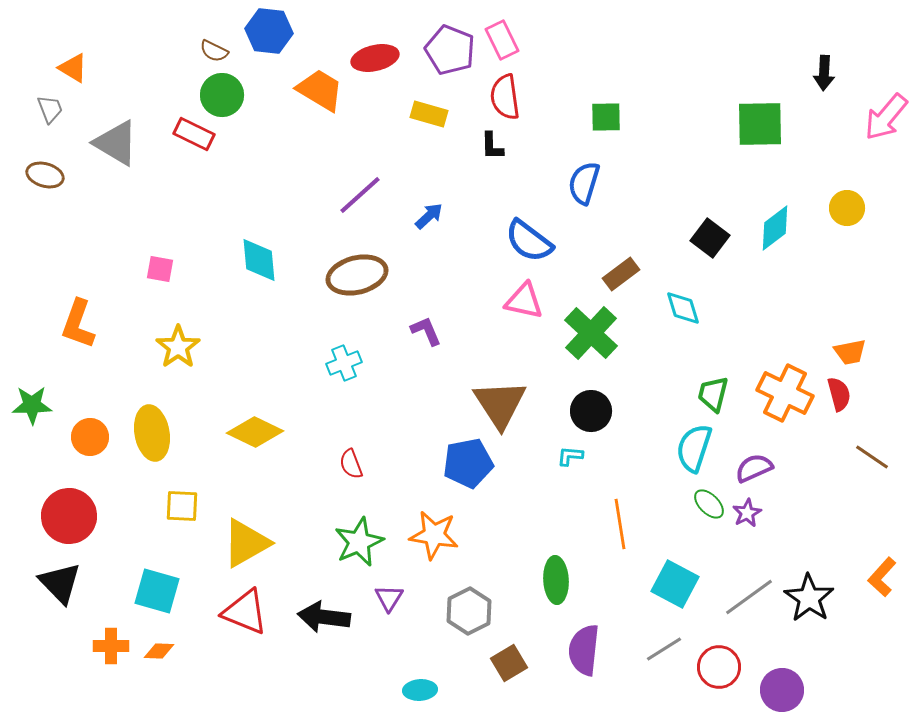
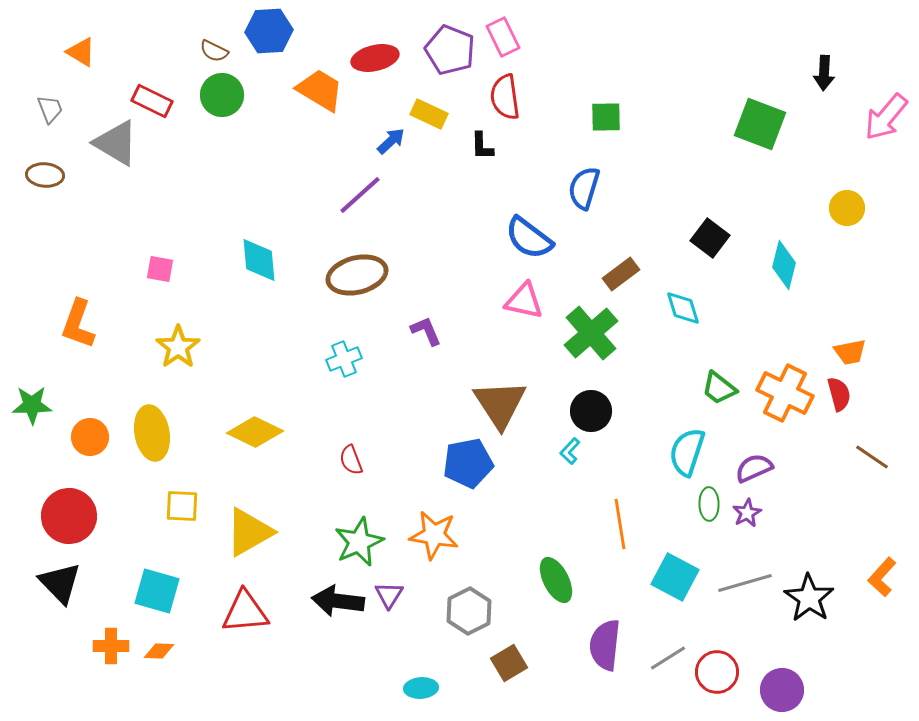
blue hexagon at (269, 31): rotated 9 degrees counterclockwise
pink rectangle at (502, 40): moved 1 px right, 3 px up
orange triangle at (73, 68): moved 8 px right, 16 px up
yellow rectangle at (429, 114): rotated 9 degrees clockwise
green square at (760, 124): rotated 22 degrees clockwise
red rectangle at (194, 134): moved 42 px left, 33 px up
black L-shape at (492, 146): moved 10 px left
brown ellipse at (45, 175): rotated 12 degrees counterclockwise
blue semicircle at (584, 183): moved 5 px down
blue arrow at (429, 216): moved 38 px left, 75 px up
cyan diamond at (775, 228): moved 9 px right, 37 px down; rotated 39 degrees counterclockwise
blue semicircle at (529, 241): moved 3 px up
green cross at (591, 333): rotated 6 degrees clockwise
cyan cross at (344, 363): moved 4 px up
green trapezoid at (713, 394): moved 6 px right, 6 px up; rotated 66 degrees counterclockwise
cyan semicircle at (694, 448): moved 7 px left, 4 px down
cyan L-shape at (570, 456): moved 5 px up; rotated 52 degrees counterclockwise
red semicircle at (351, 464): moved 4 px up
green ellipse at (709, 504): rotated 44 degrees clockwise
yellow triangle at (246, 543): moved 3 px right, 11 px up
green ellipse at (556, 580): rotated 24 degrees counterclockwise
cyan square at (675, 584): moved 7 px up
gray line at (749, 597): moved 4 px left, 14 px up; rotated 20 degrees clockwise
purple triangle at (389, 598): moved 3 px up
red triangle at (245, 612): rotated 27 degrees counterclockwise
black arrow at (324, 617): moved 14 px right, 16 px up
gray line at (664, 649): moved 4 px right, 9 px down
purple semicircle at (584, 650): moved 21 px right, 5 px up
red circle at (719, 667): moved 2 px left, 5 px down
cyan ellipse at (420, 690): moved 1 px right, 2 px up
